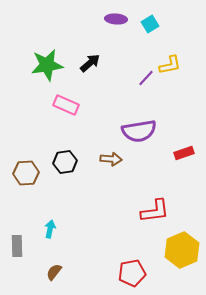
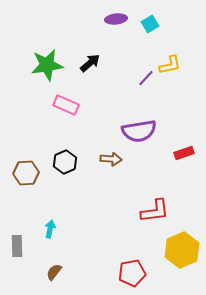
purple ellipse: rotated 10 degrees counterclockwise
black hexagon: rotated 15 degrees counterclockwise
